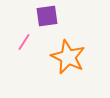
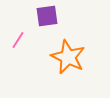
pink line: moved 6 px left, 2 px up
